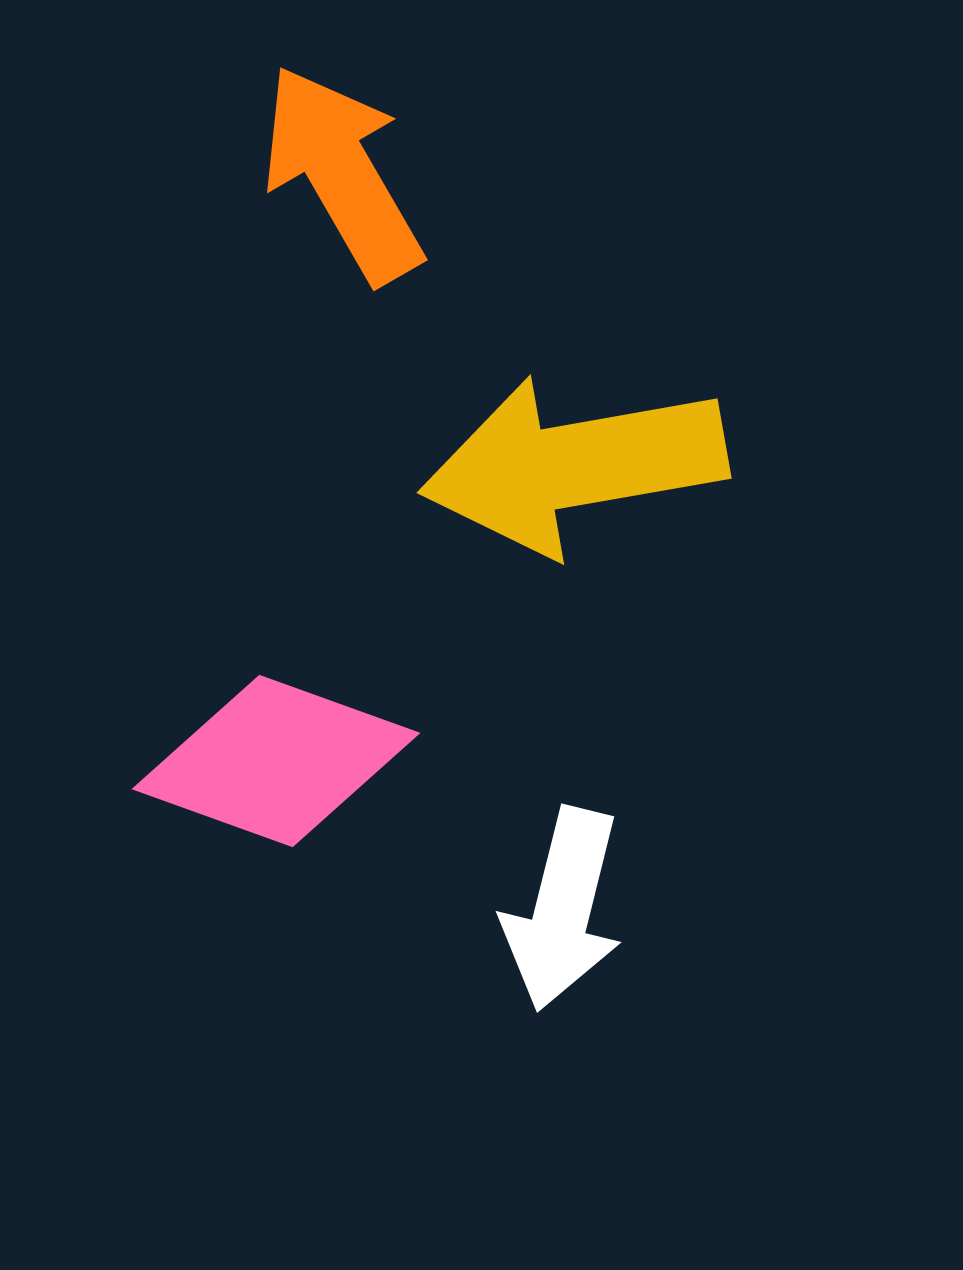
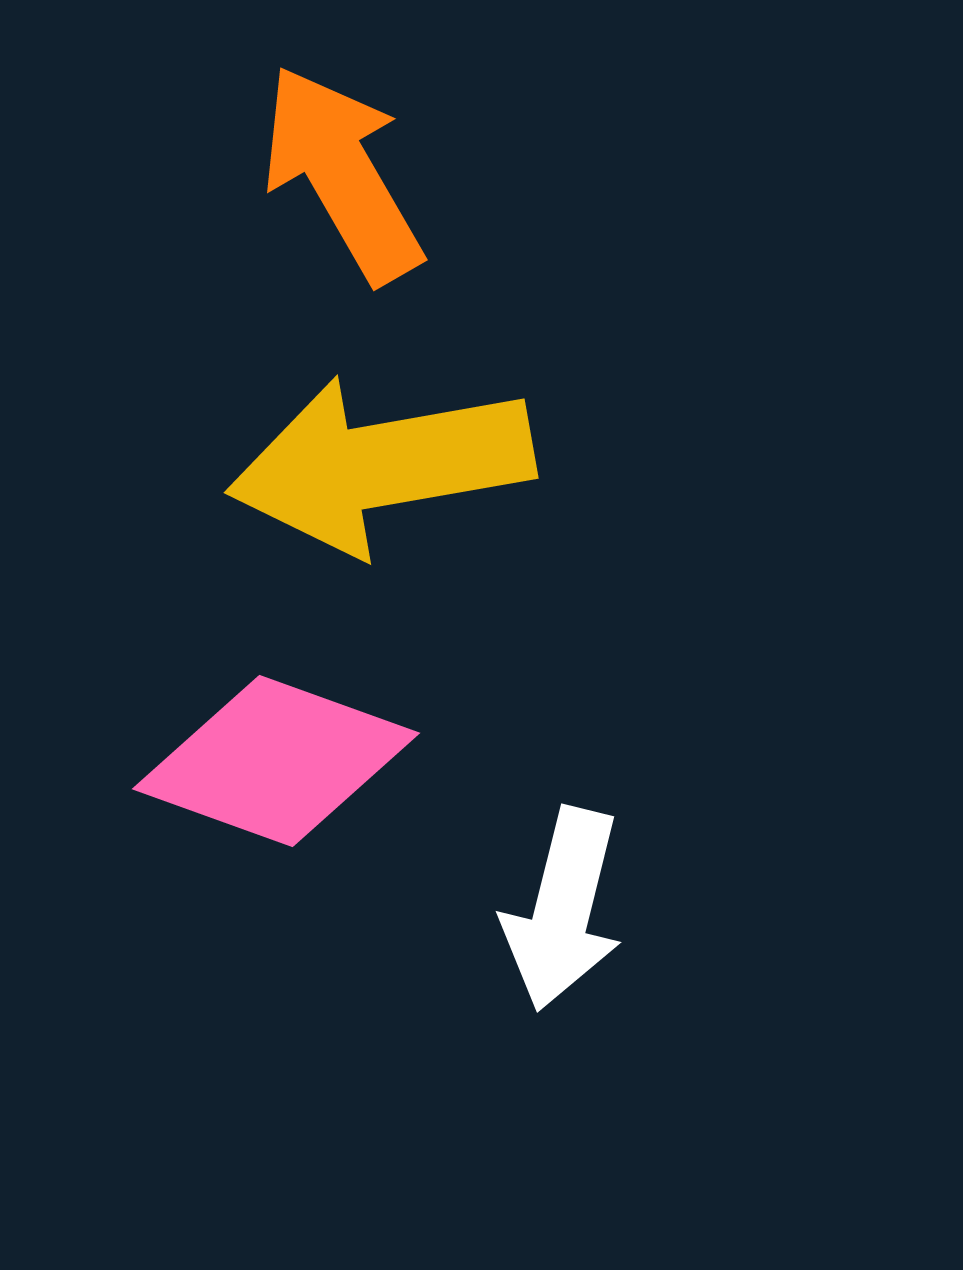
yellow arrow: moved 193 px left
